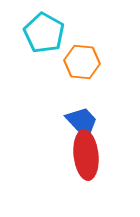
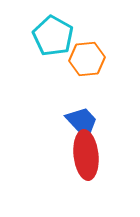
cyan pentagon: moved 9 px right, 3 px down
orange hexagon: moved 5 px right, 3 px up; rotated 12 degrees counterclockwise
